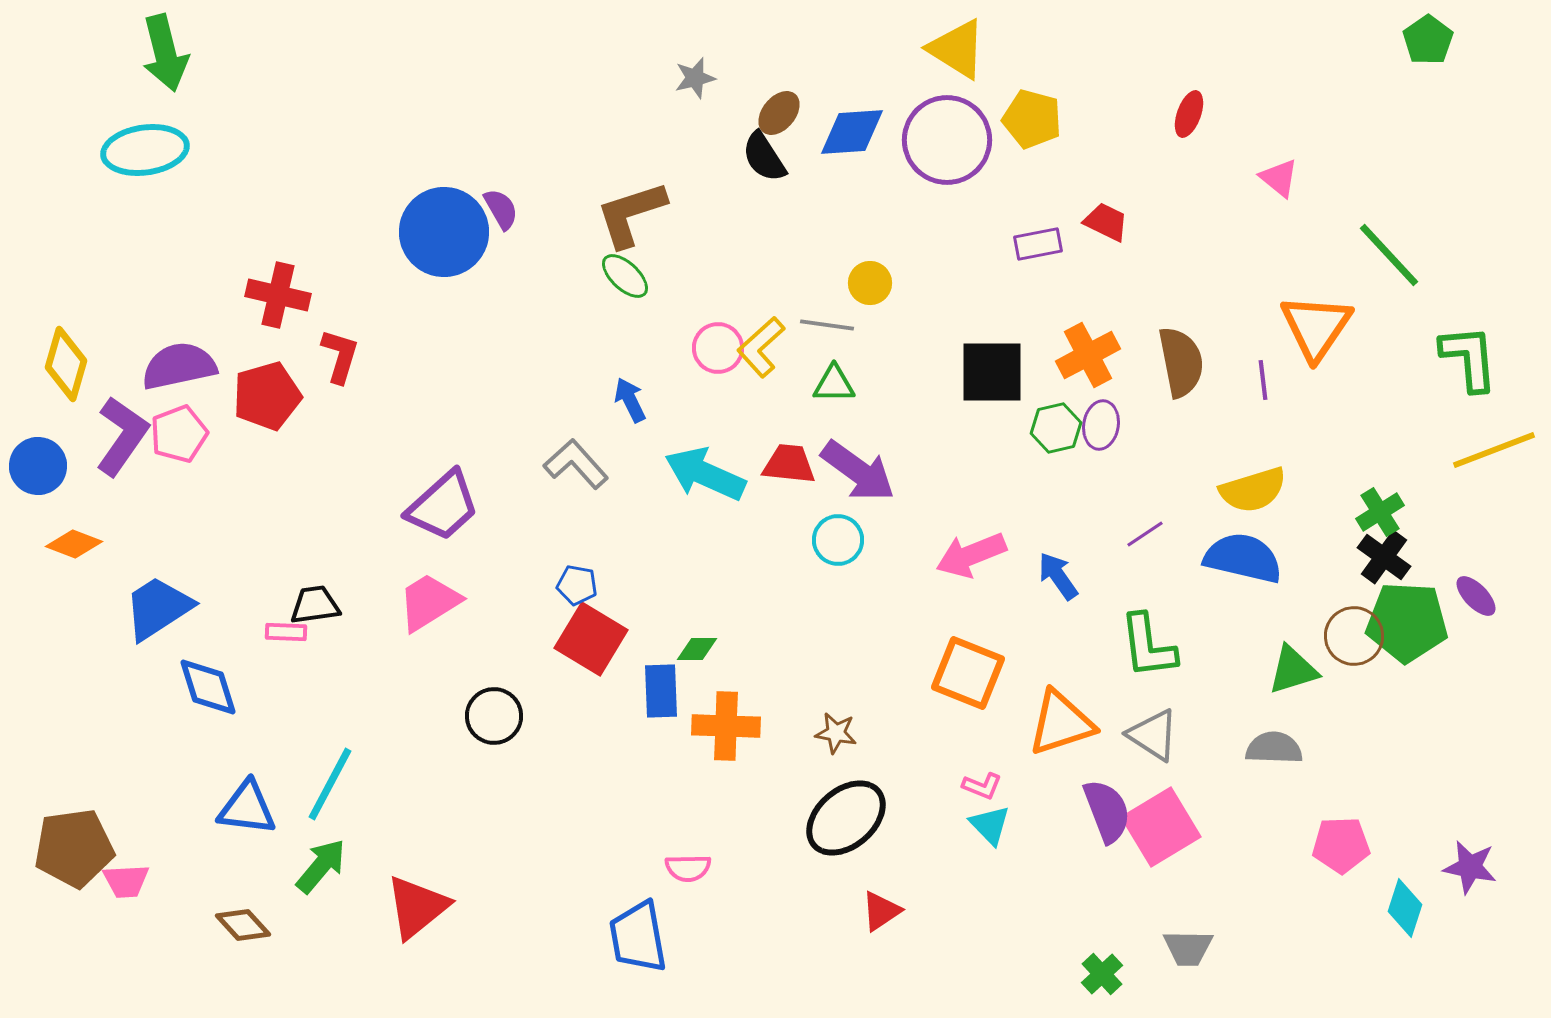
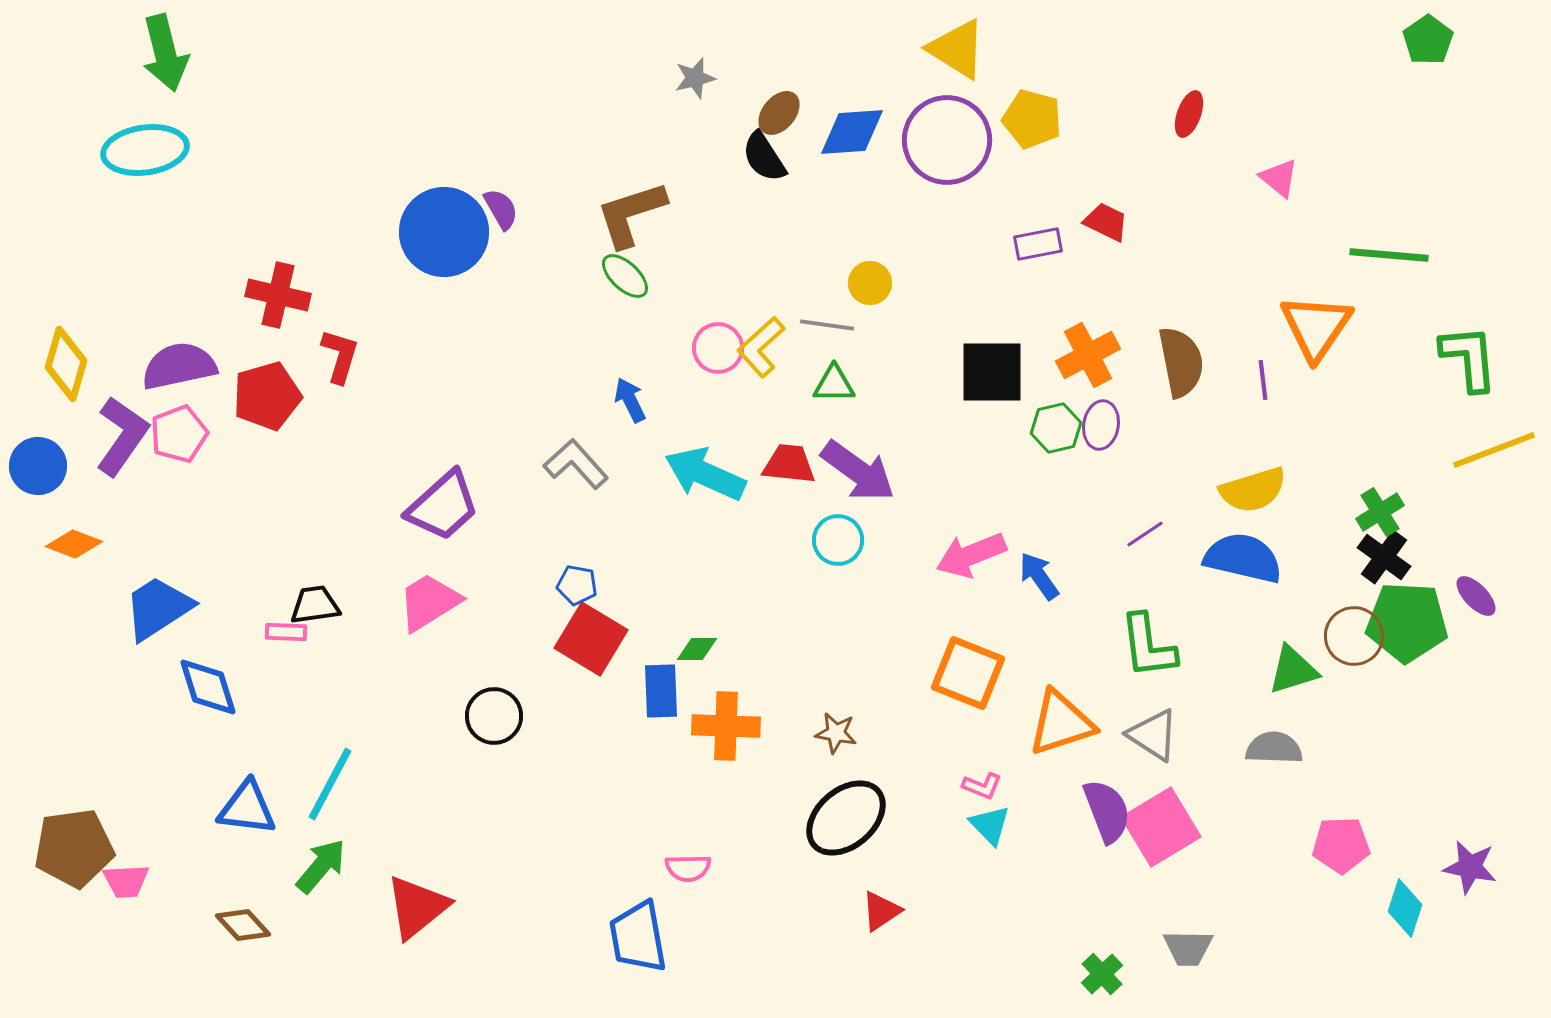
green line at (1389, 255): rotated 42 degrees counterclockwise
blue arrow at (1058, 576): moved 19 px left
